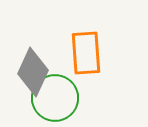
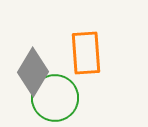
gray diamond: rotated 6 degrees clockwise
